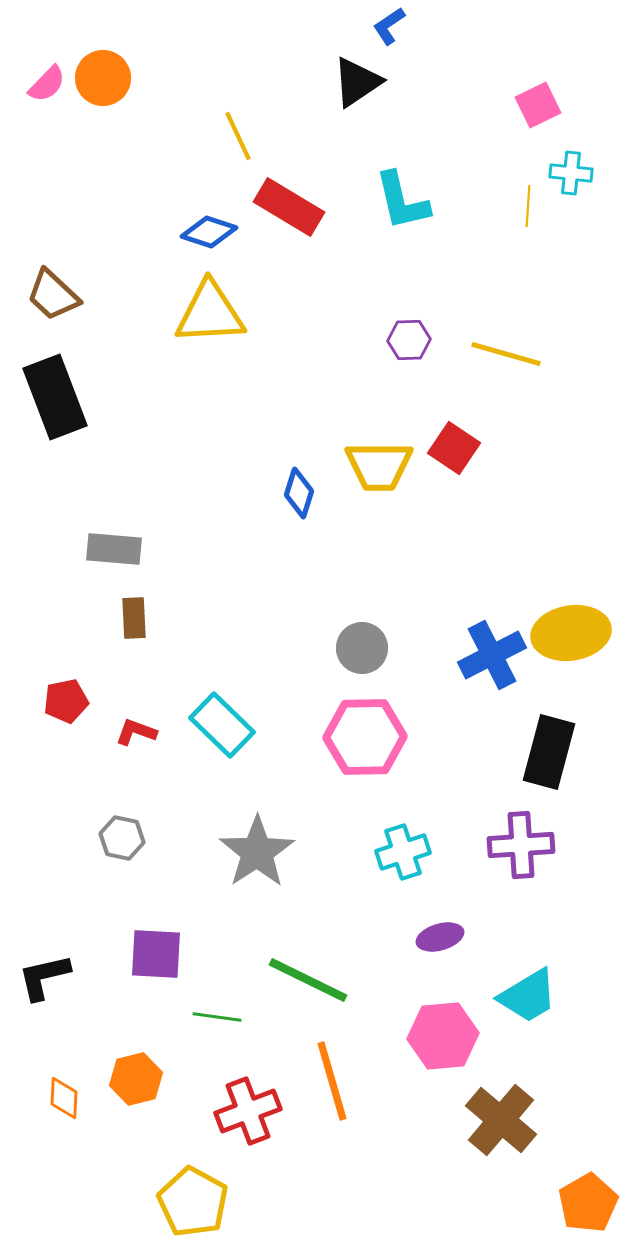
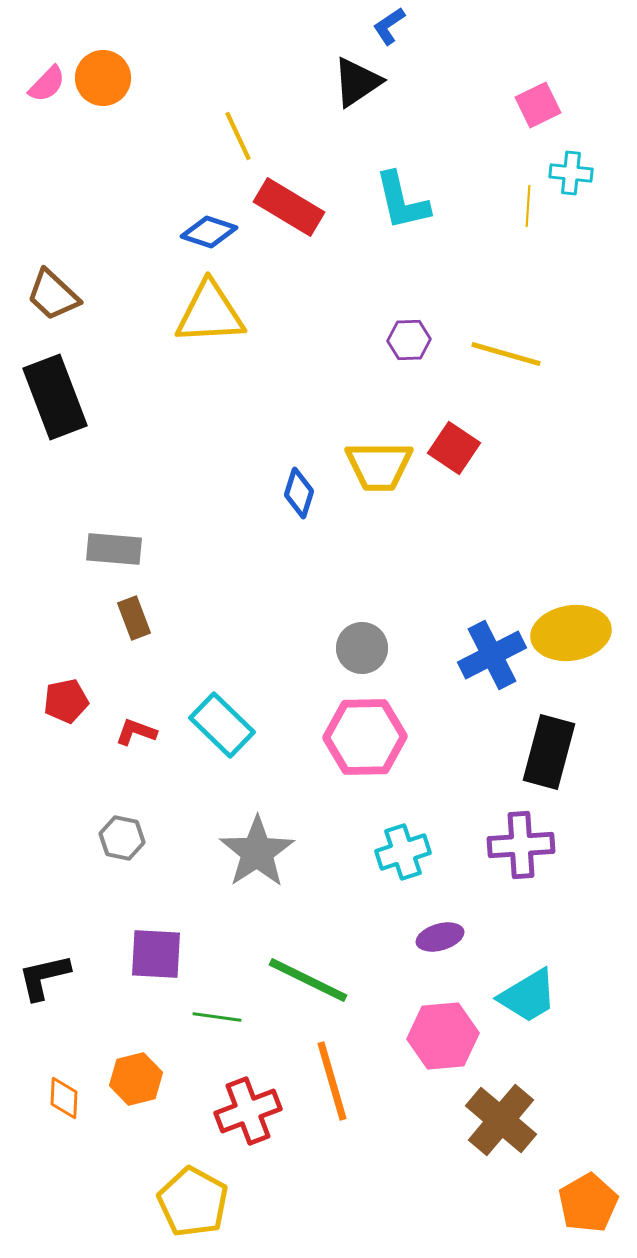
brown rectangle at (134, 618): rotated 18 degrees counterclockwise
